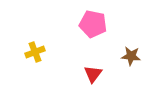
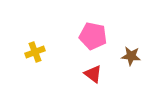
pink pentagon: moved 12 px down
red triangle: rotated 30 degrees counterclockwise
